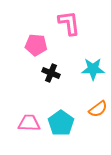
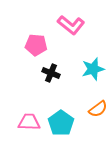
pink L-shape: moved 2 px right, 2 px down; rotated 136 degrees clockwise
cyan star: rotated 15 degrees counterclockwise
pink trapezoid: moved 1 px up
